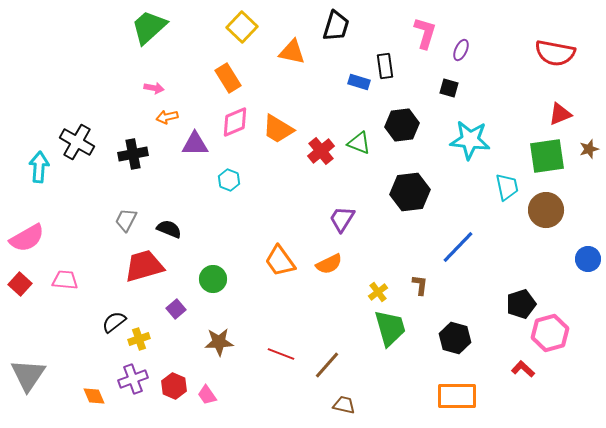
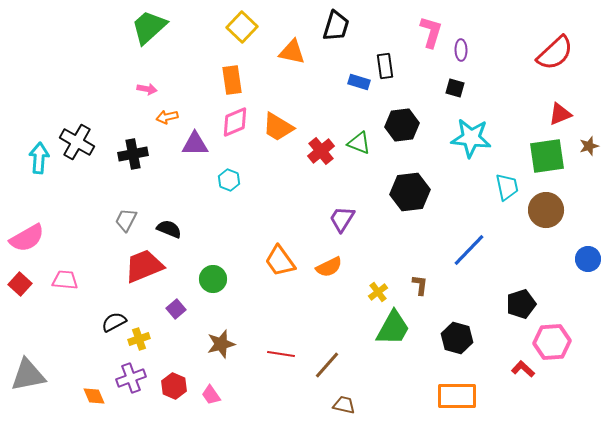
pink L-shape at (425, 33): moved 6 px right, 1 px up
purple ellipse at (461, 50): rotated 25 degrees counterclockwise
red semicircle at (555, 53): rotated 54 degrees counterclockwise
orange rectangle at (228, 78): moved 4 px right, 2 px down; rotated 24 degrees clockwise
pink arrow at (154, 88): moved 7 px left, 1 px down
black square at (449, 88): moved 6 px right
orange trapezoid at (278, 129): moved 2 px up
cyan star at (470, 140): moved 1 px right, 2 px up
brown star at (589, 149): moved 3 px up
cyan arrow at (39, 167): moved 9 px up
blue line at (458, 247): moved 11 px right, 3 px down
orange semicircle at (329, 264): moved 3 px down
red trapezoid at (144, 266): rotated 6 degrees counterclockwise
black semicircle at (114, 322): rotated 10 degrees clockwise
green trapezoid at (390, 328): moved 3 px right; rotated 45 degrees clockwise
pink hexagon at (550, 333): moved 2 px right, 9 px down; rotated 12 degrees clockwise
black hexagon at (455, 338): moved 2 px right
brown star at (219, 342): moved 2 px right, 2 px down; rotated 12 degrees counterclockwise
red line at (281, 354): rotated 12 degrees counterclockwise
gray triangle at (28, 375): rotated 45 degrees clockwise
purple cross at (133, 379): moved 2 px left, 1 px up
pink trapezoid at (207, 395): moved 4 px right
